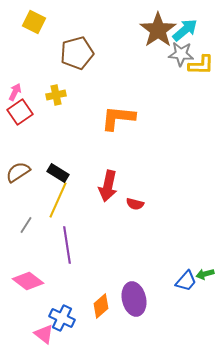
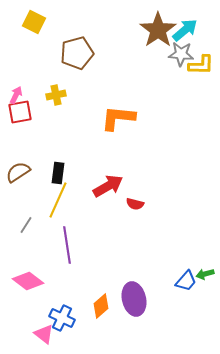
pink arrow: moved 1 px right, 3 px down
red square: rotated 25 degrees clockwise
black rectangle: rotated 65 degrees clockwise
red arrow: rotated 132 degrees counterclockwise
